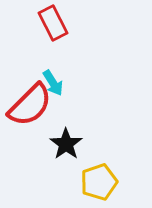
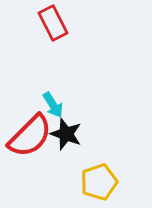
cyan arrow: moved 22 px down
red semicircle: moved 31 px down
black star: moved 10 px up; rotated 16 degrees counterclockwise
